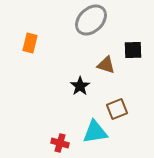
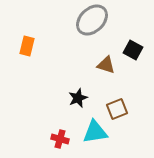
gray ellipse: moved 1 px right
orange rectangle: moved 3 px left, 3 px down
black square: rotated 30 degrees clockwise
black star: moved 2 px left, 12 px down; rotated 12 degrees clockwise
red cross: moved 4 px up
